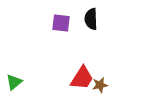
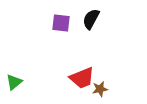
black semicircle: rotated 30 degrees clockwise
red trapezoid: rotated 36 degrees clockwise
brown star: moved 4 px down
